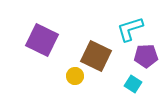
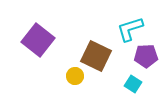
purple square: moved 4 px left; rotated 12 degrees clockwise
